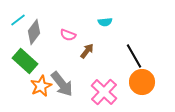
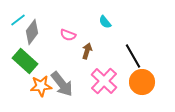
cyan semicircle: rotated 56 degrees clockwise
gray diamond: moved 2 px left
brown arrow: rotated 21 degrees counterclockwise
black line: moved 1 px left
orange star: rotated 20 degrees clockwise
pink cross: moved 11 px up
